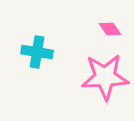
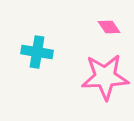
pink diamond: moved 1 px left, 2 px up
